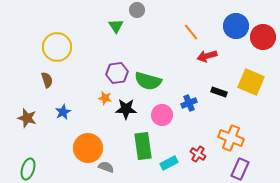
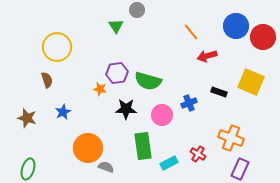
orange star: moved 5 px left, 9 px up
